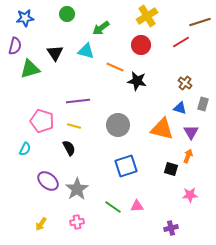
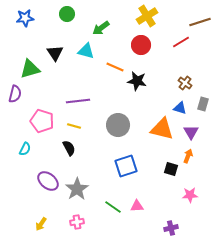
purple semicircle: moved 48 px down
